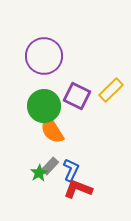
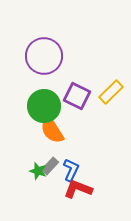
yellow rectangle: moved 2 px down
green star: moved 1 px left, 2 px up; rotated 24 degrees counterclockwise
